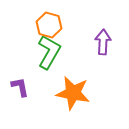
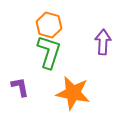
green L-shape: rotated 12 degrees counterclockwise
